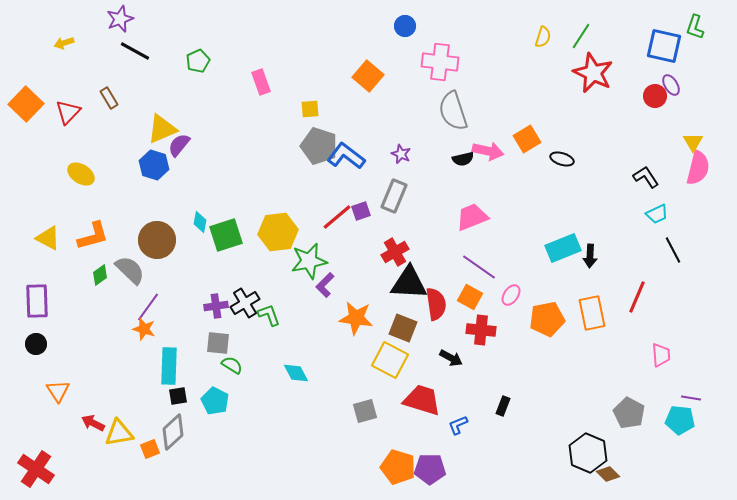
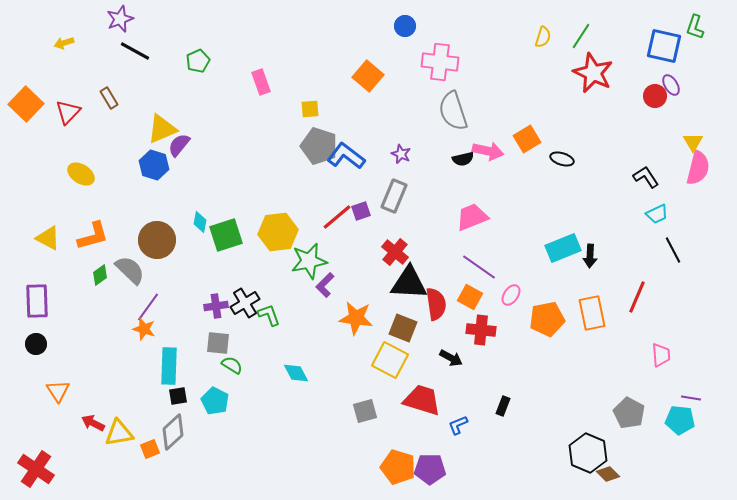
red cross at (395, 252): rotated 20 degrees counterclockwise
